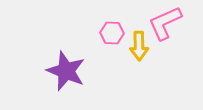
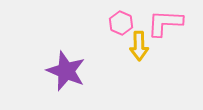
pink L-shape: rotated 27 degrees clockwise
pink hexagon: moved 9 px right, 10 px up; rotated 20 degrees clockwise
